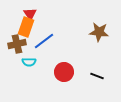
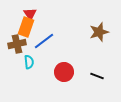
brown star: rotated 24 degrees counterclockwise
cyan semicircle: rotated 96 degrees counterclockwise
